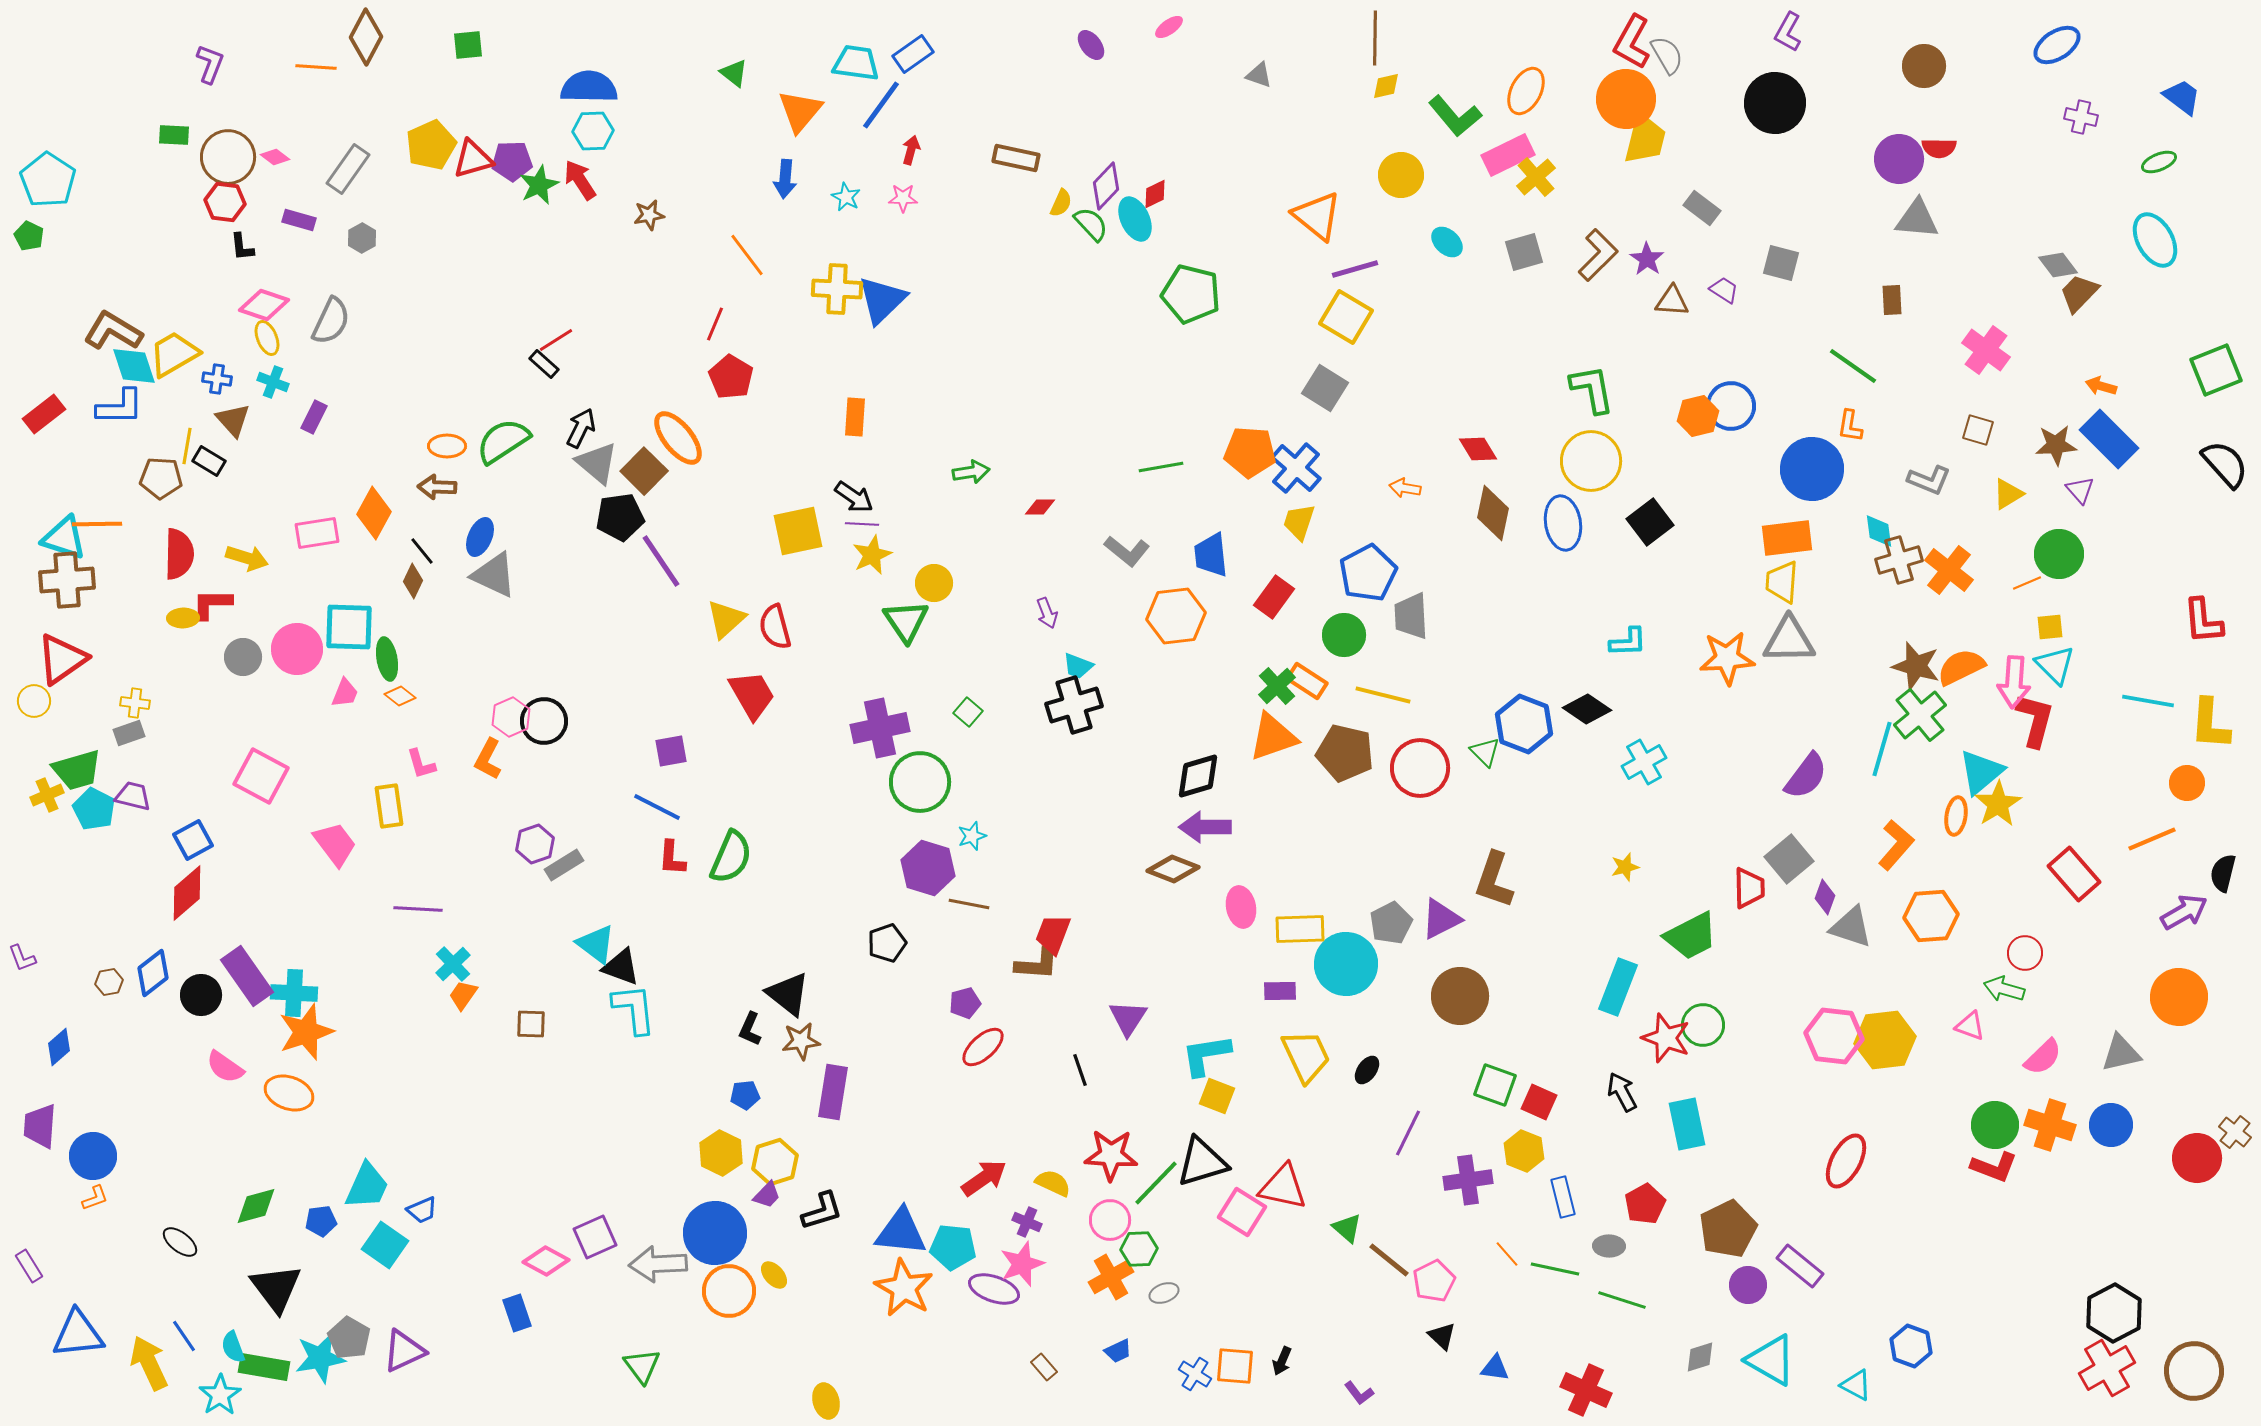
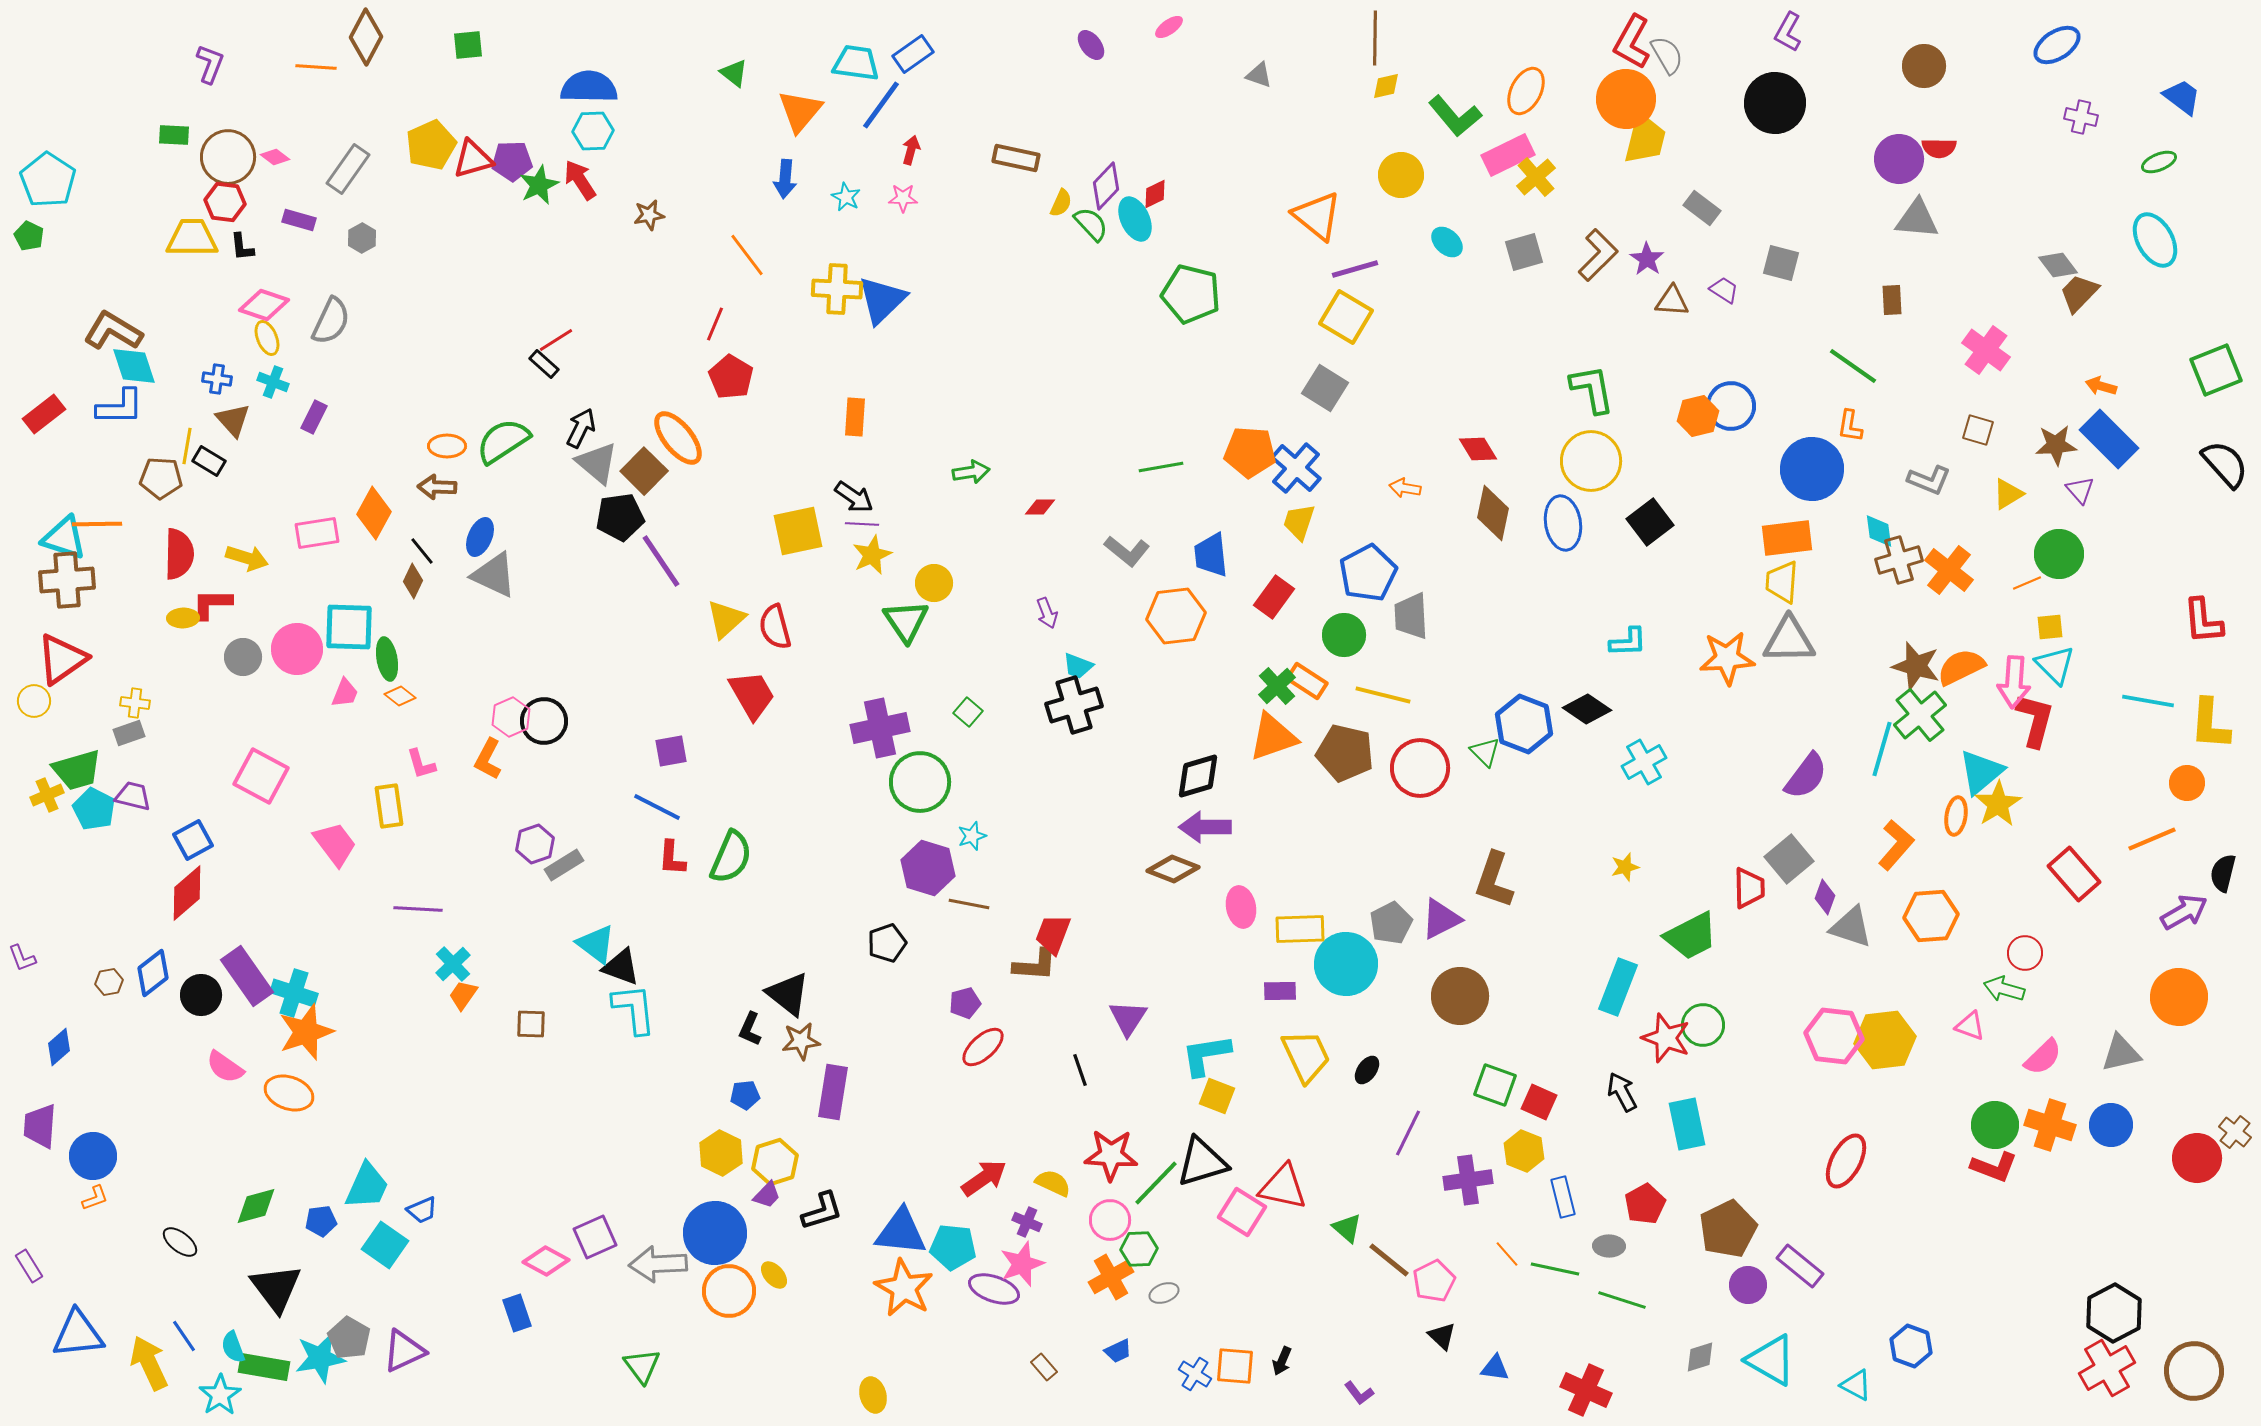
yellow trapezoid at (174, 354): moved 18 px right, 116 px up; rotated 30 degrees clockwise
brown L-shape at (1037, 964): moved 2 px left, 1 px down
cyan cross at (294, 993): rotated 15 degrees clockwise
yellow ellipse at (826, 1401): moved 47 px right, 6 px up
